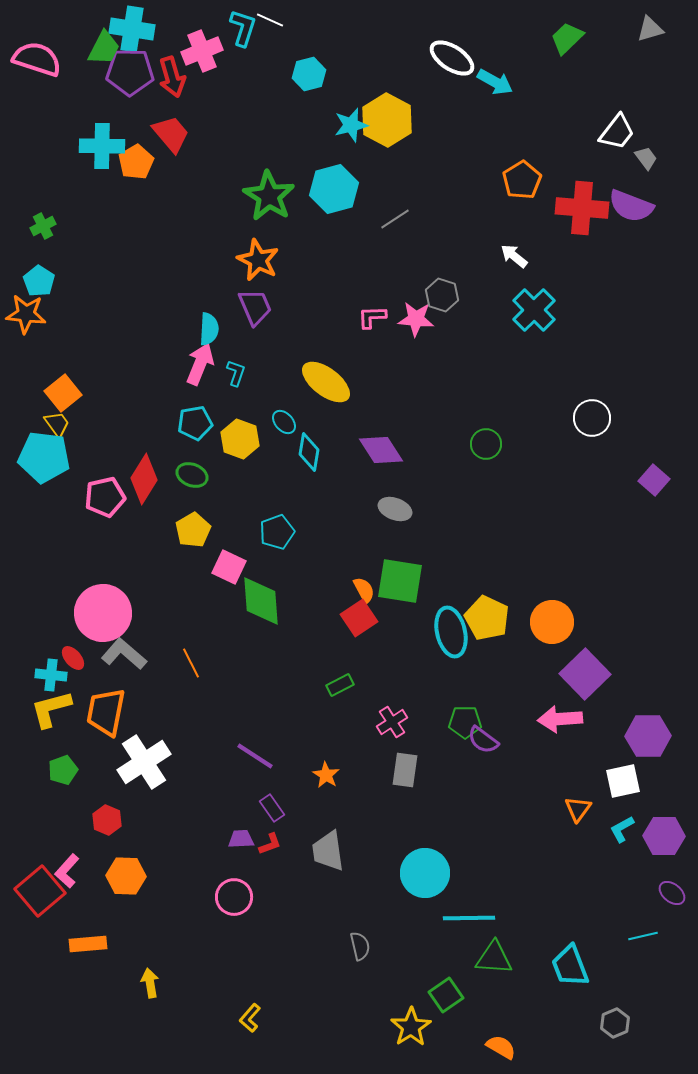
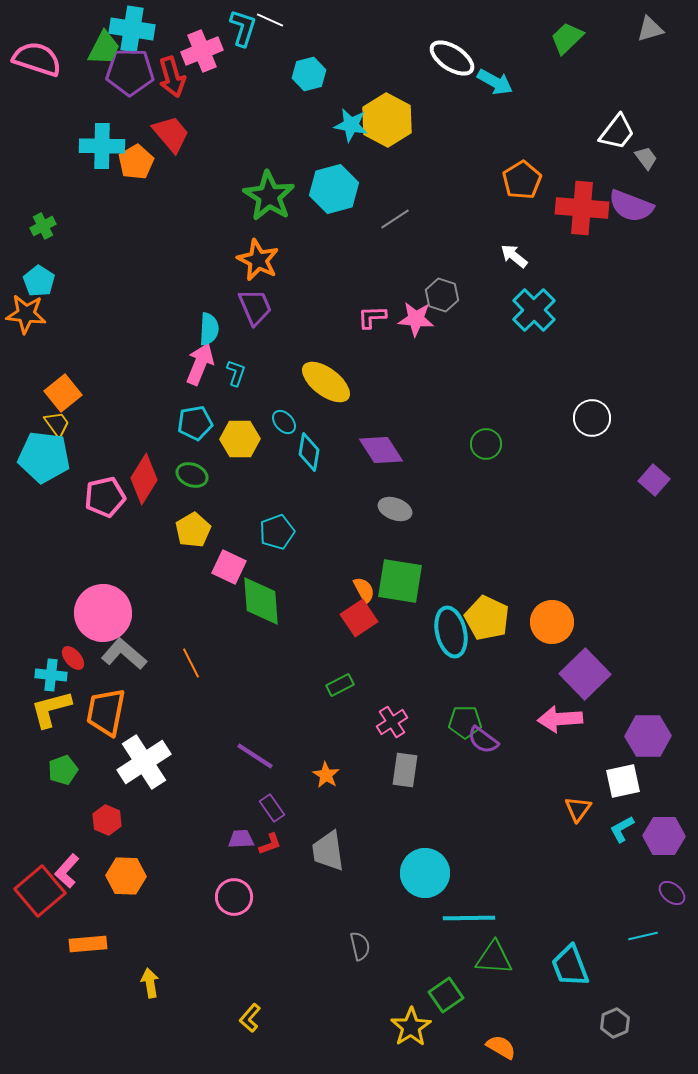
cyan star at (351, 125): rotated 24 degrees clockwise
yellow hexagon at (240, 439): rotated 21 degrees counterclockwise
